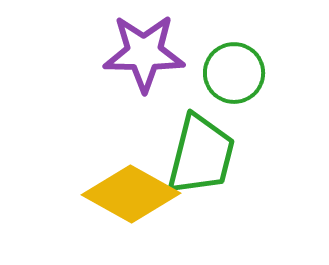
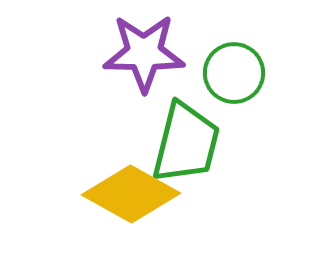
green trapezoid: moved 15 px left, 12 px up
